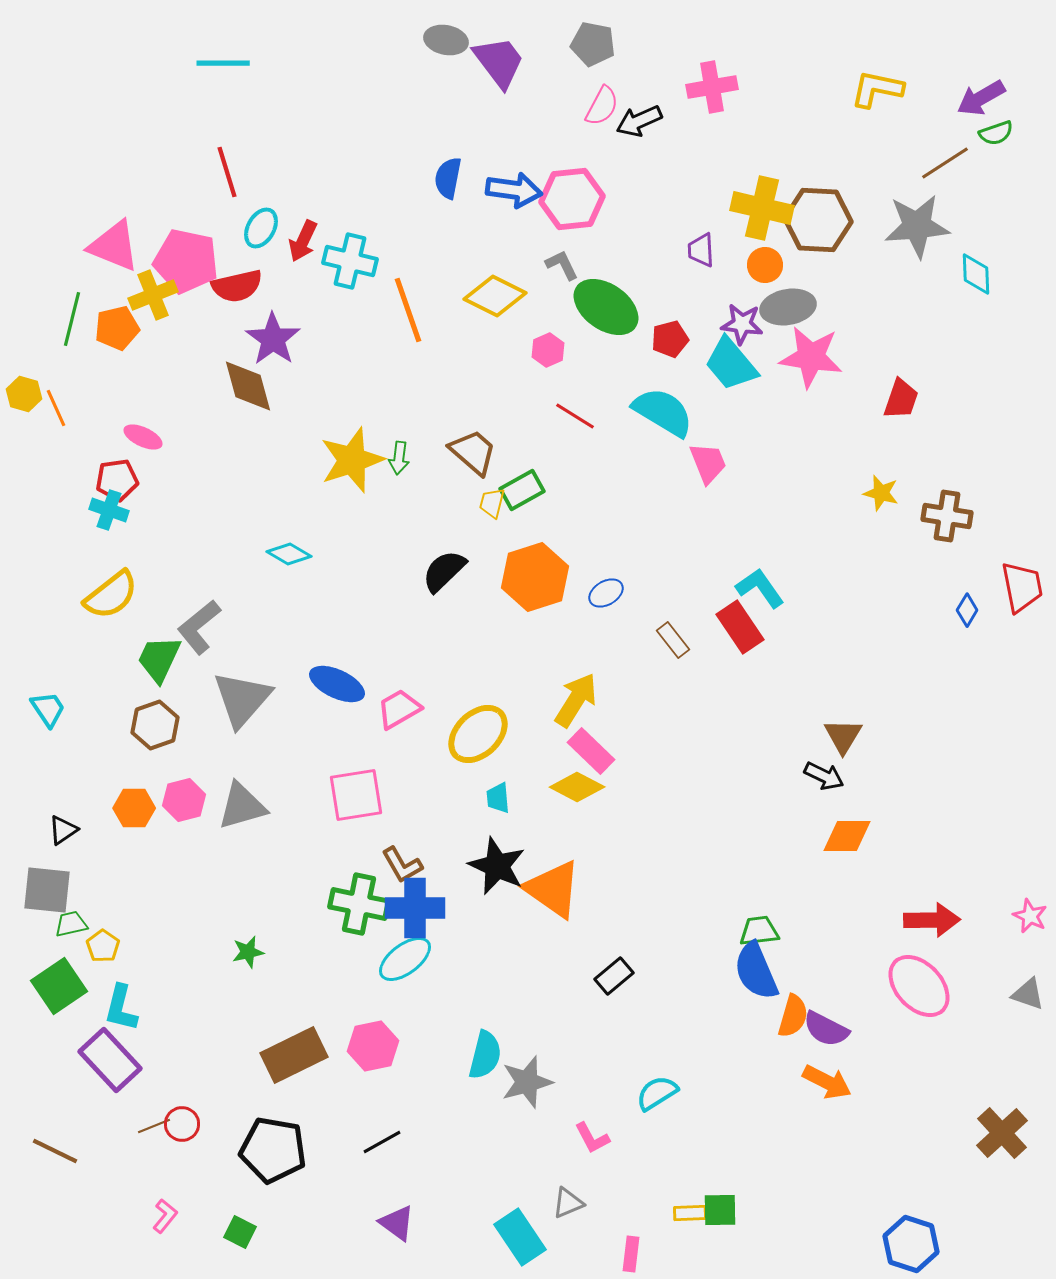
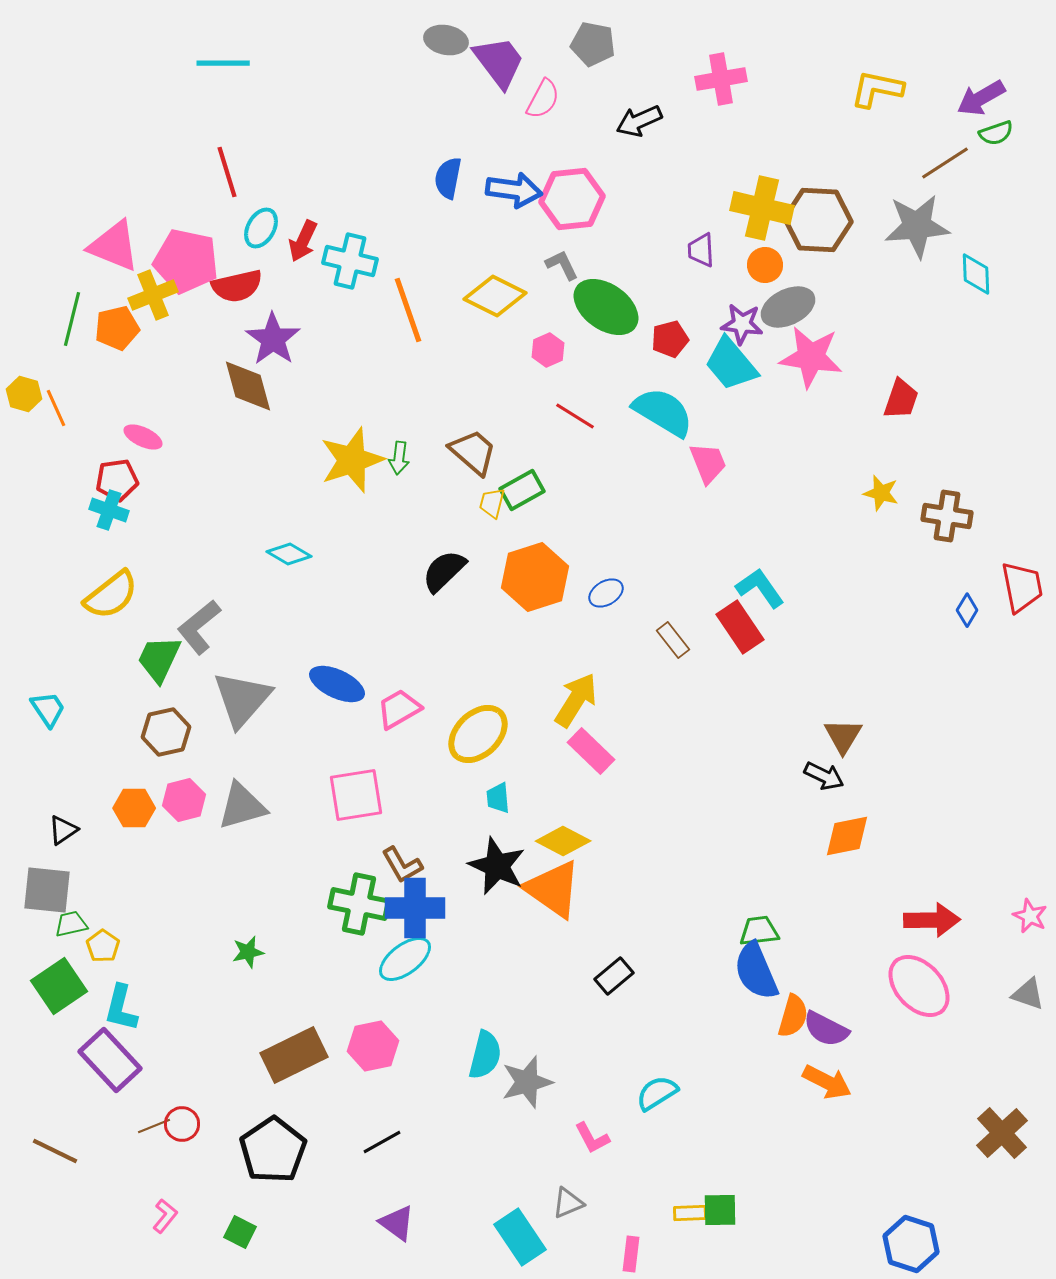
pink cross at (712, 87): moved 9 px right, 8 px up
pink semicircle at (602, 106): moved 59 px left, 7 px up
gray ellipse at (788, 307): rotated 16 degrees counterclockwise
brown hexagon at (155, 725): moved 11 px right, 7 px down; rotated 6 degrees clockwise
yellow diamond at (577, 787): moved 14 px left, 54 px down
orange diamond at (847, 836): rotated 12 degrees counterclockwise
black pentagon at (273, 1150): rotated 28 degrees clockwise
